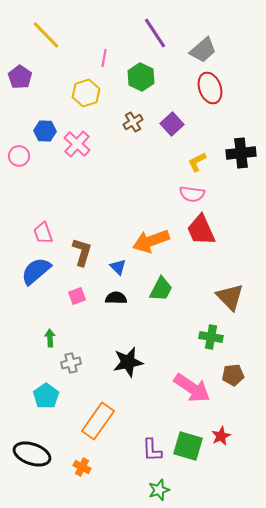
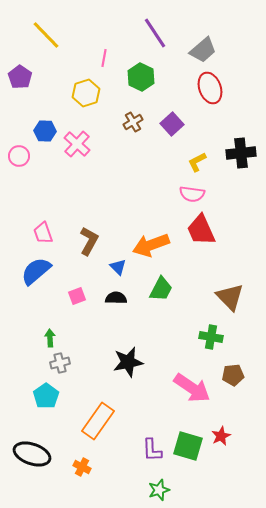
orange arrow: moved 4 px down
brown L-shape: moved 7 px right, 11 px up; rotated 12 degrees clockwise
gray cross: moved 11 px left
